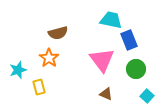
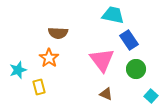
cyan trapezoid: moved 2 px right, 5 px up
brown semicircle: rotated 18 degrees clockwise
blue rectangle: rotated 12 degrees counterclockwise
cyan square: moved 4 px right
